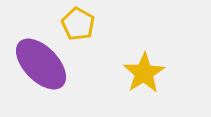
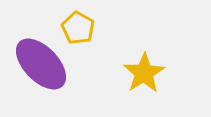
yellow pentagon: moved 4 px down
